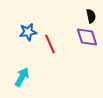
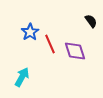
black semicircle: moved 5 px down; rotated 24 degrees counterclockwise
blue star: moved 2 px right; rotated 24 degrees counterclockwise
purple diamond: moved 12 px left, 14 px down
